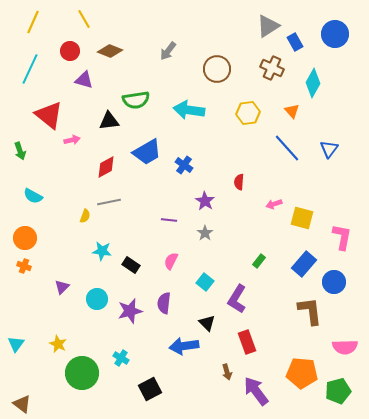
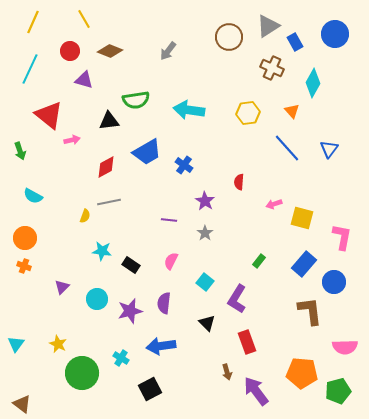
brown circle at (217, 69): moved 12 px right, 32 px up
blue arrow at (184, 346): moved 23 px left
